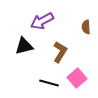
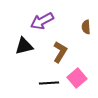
black line: rotated 18 degrees counterclockwise
